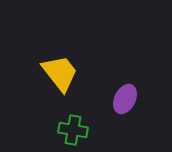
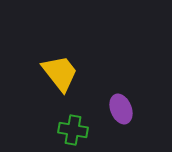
purple ellipse: moved 4 px left, 10 px down; rotated 48 degrees counterclockwise
